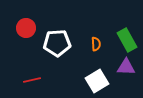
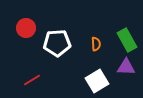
red line: rotated 18 degrees counterclockwise
